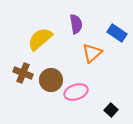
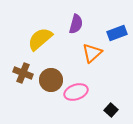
purple semicircle: rotated 24 degrees clockwise
blue rectangle: rotated 54 degrees counterclockwise
